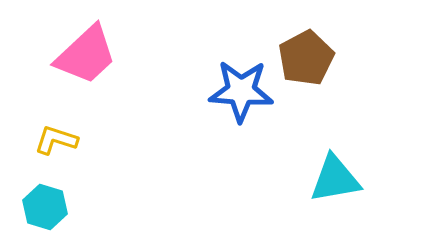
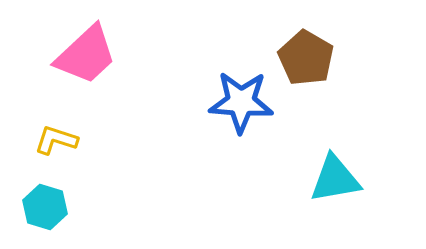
brown pentagon: rotated 14 degrees counterclockwise
blue star: moved 11 px down
